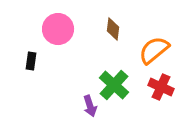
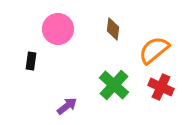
purple arrow: moved 23 px left; rotated 110 degrees counterclockwise
